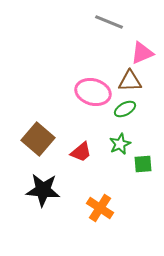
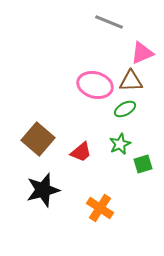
brown triangle: moved 1 px right
pink ellipse: moved 2 px right, 7 px up
green square: rotated 12 degrees counterclockwise
black star: rotated 20 degrees counterclockwise
